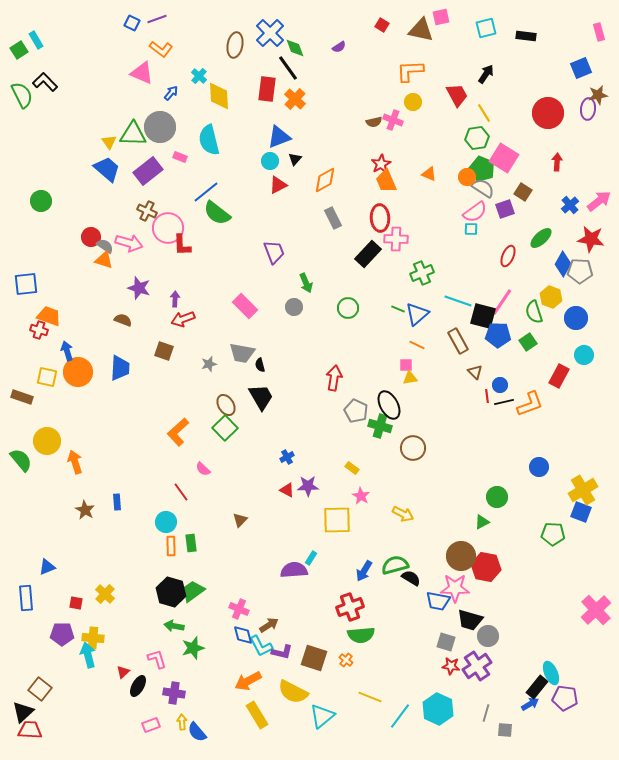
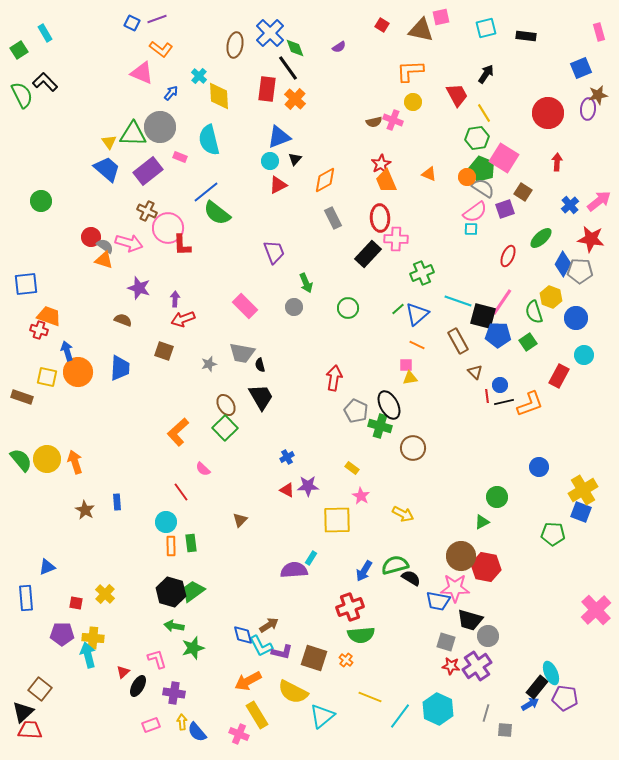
cyan rectangle at (36, 40): moved 9 px right, 7 px up
green line at (398, 309): rotated 64 degrees counterclockwise
yellow circle at (47, 441): moved 18 px down
pink cross at (239, 609): moved 125 px down
